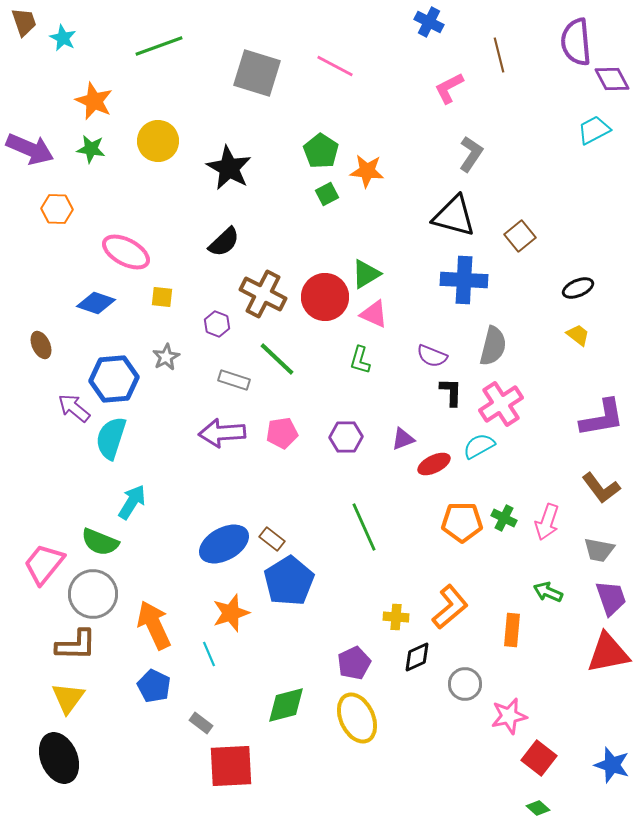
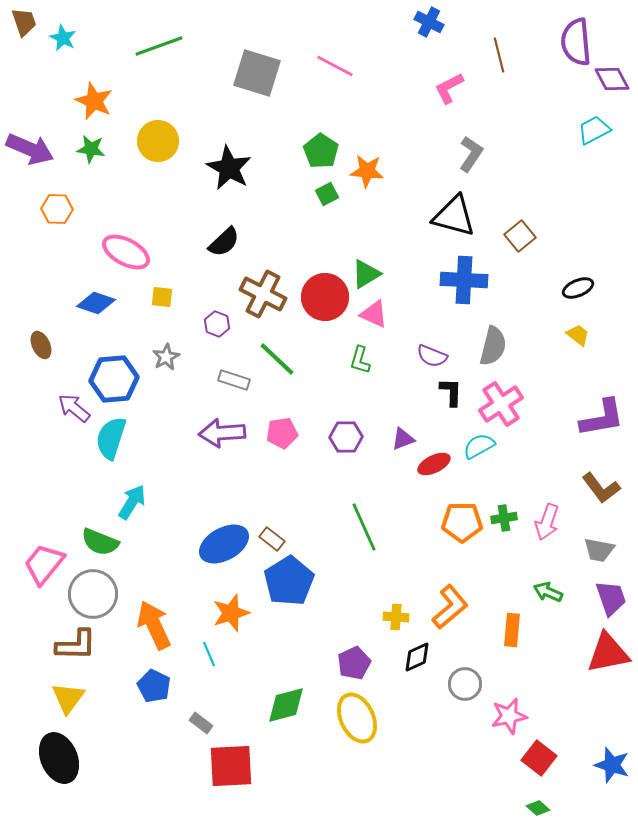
green cross at (504, 518): rotated 35 degrees counterclockwise
